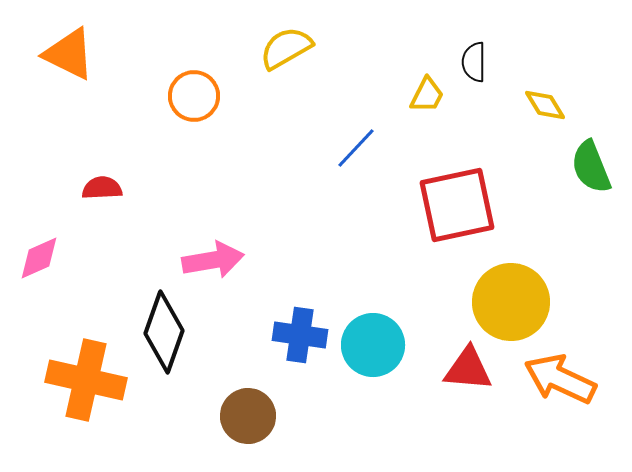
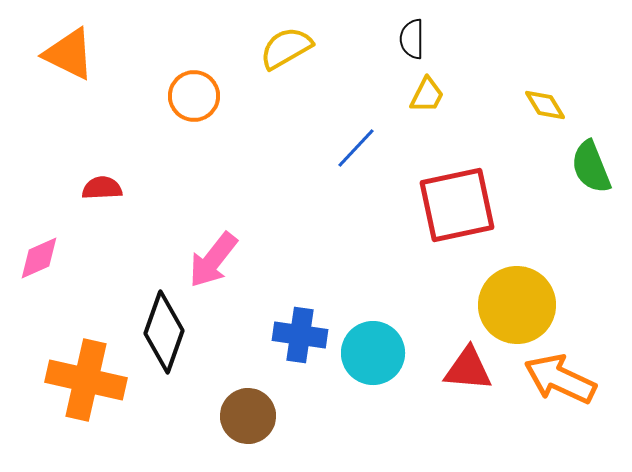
black semicircle: moved 62 px left, 23 px up
pink arrow: rotated 138 degrees clockwise
yellow circle: moved 6 px right, 3 px down
cyan circle: moved 8 px down
